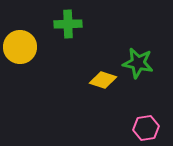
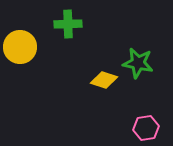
yellow diamond: moved 1 px right
